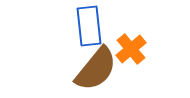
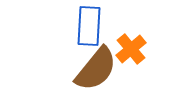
blue rectangle: rotated 9 degrees clockwise
